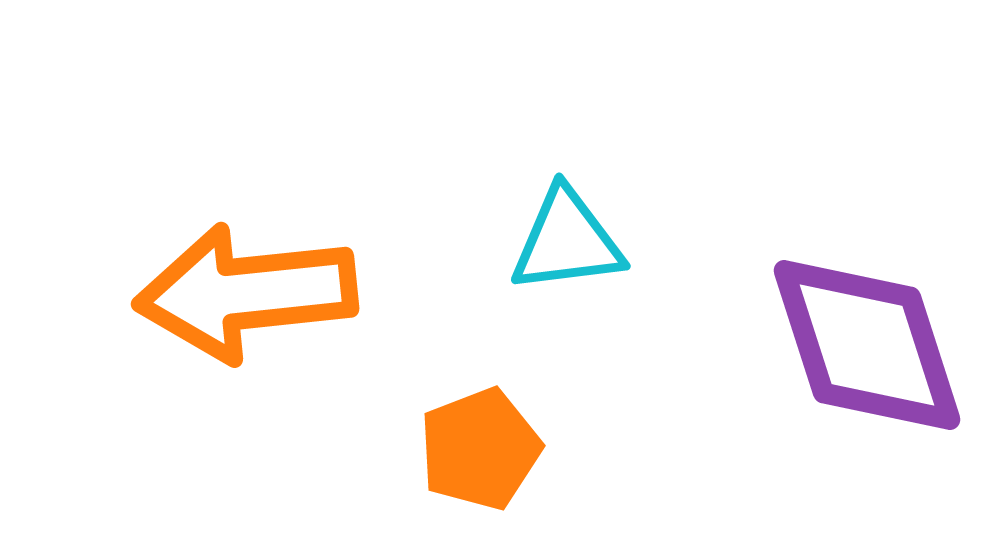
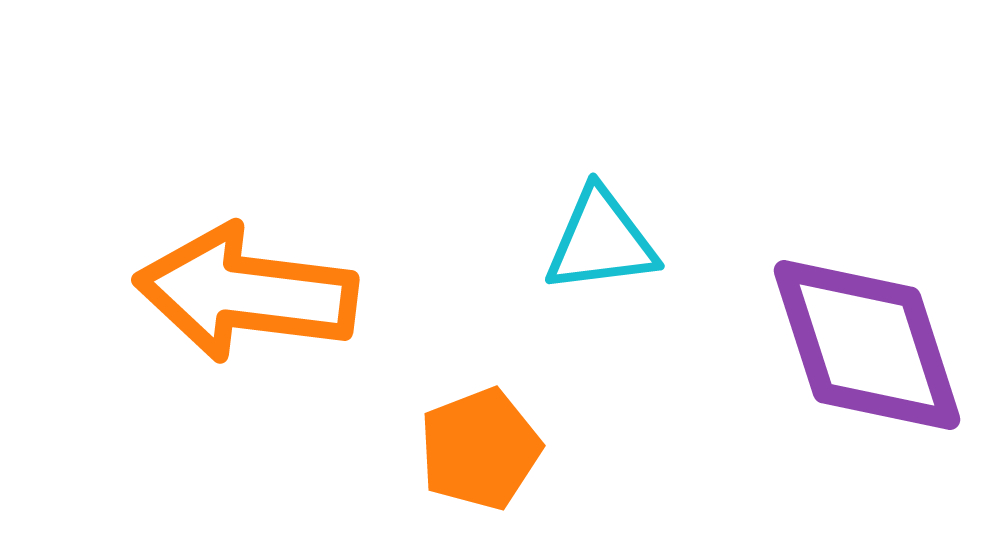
cyan triangle: moved 34 px right
orange arrow: rotated 13 degrees clockwise
